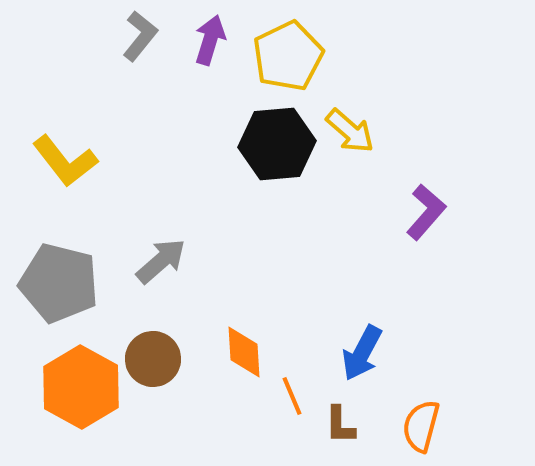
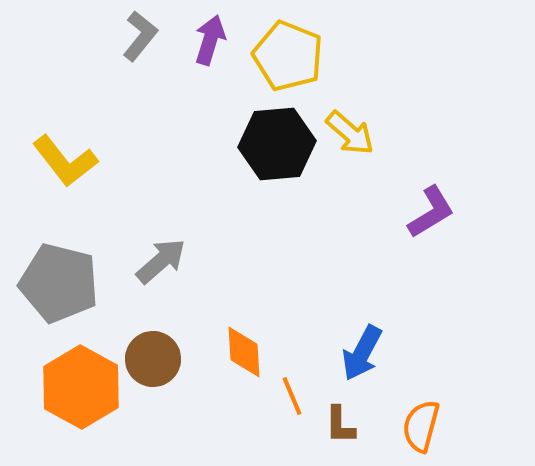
yellow pentagon: rotated 24 degrees counterclockwise
yellow arrow: moved 2 px down
purple L-shape: moved 5 px right; rotated 18 degrees clockwise
